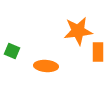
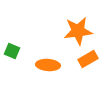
orange rectangle: moved 10 px left, 7 px down; rotated 60 degrees clockwise
orange ellipse: moved 2 px right, 1 px up
